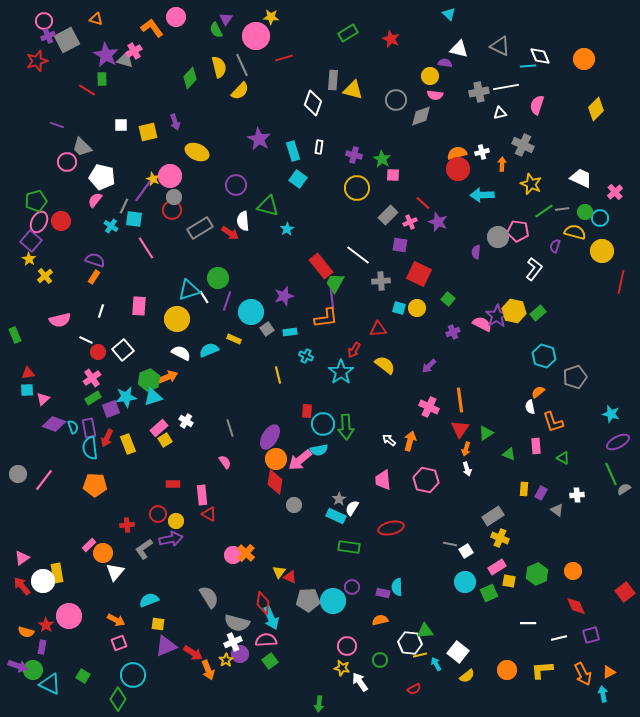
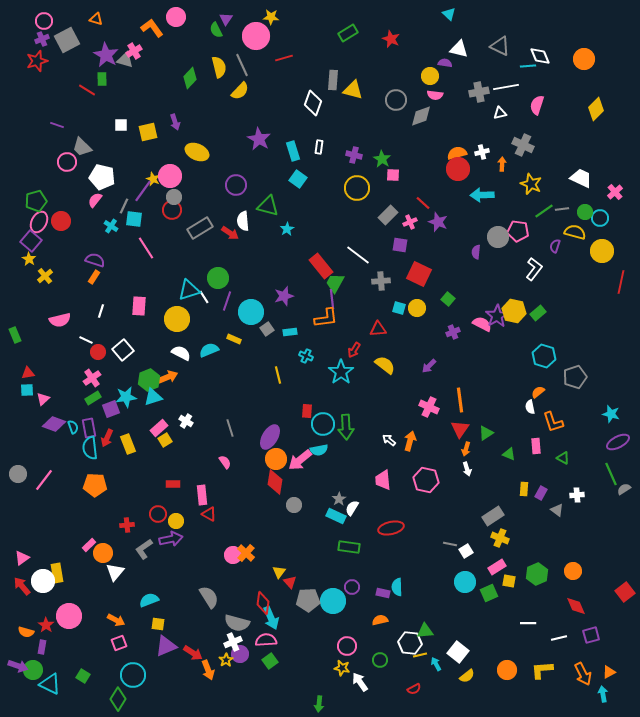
purple cross at (48, 36): moved 6 px left, 3 px down
red triangle at (290, 577): moved 5 px down; rotated 24 degrees clockwise
